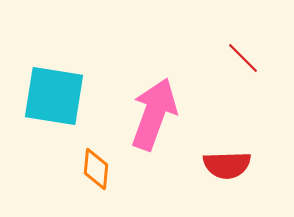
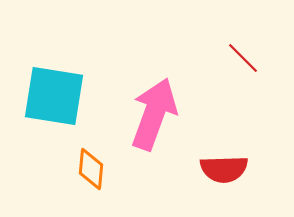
red semicircle: moved 3 px left, 4 px down
orange diamond: moved 5 px left
